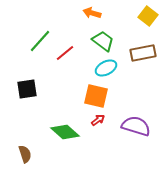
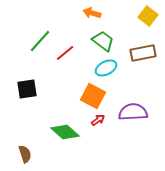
orange square: moved 3 px left; rotated 15 degrees clockwise
purple semicircle: moved 3 px left, 14 px up; rotated 20 degrees counterclockwise
